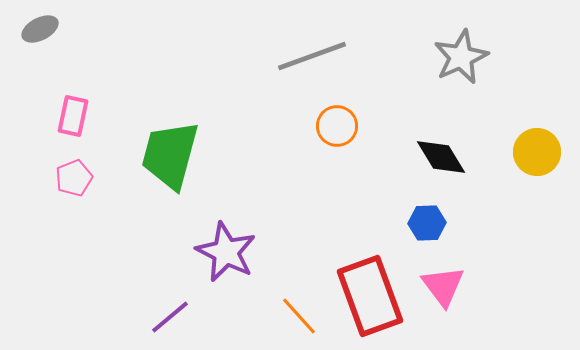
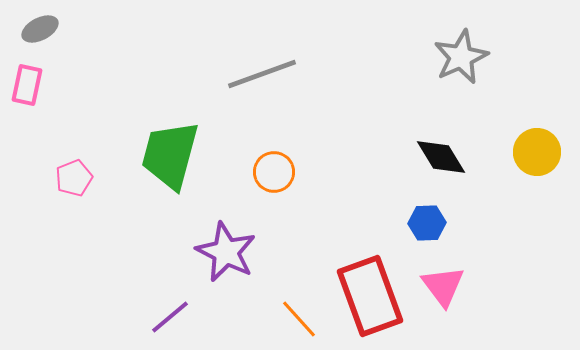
gray line: moved 50 px left, 18 px down
pink rectangle: moved 46 px left, 31 px up
orange circle: moved 63 px left, 46 px down
orange line: moved 3 px down
